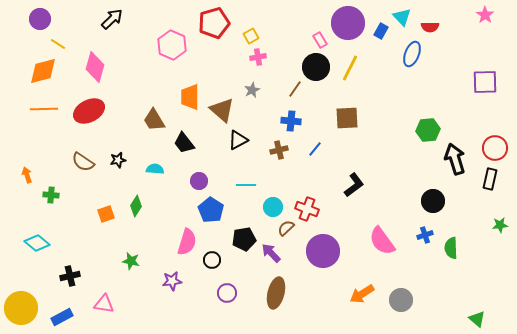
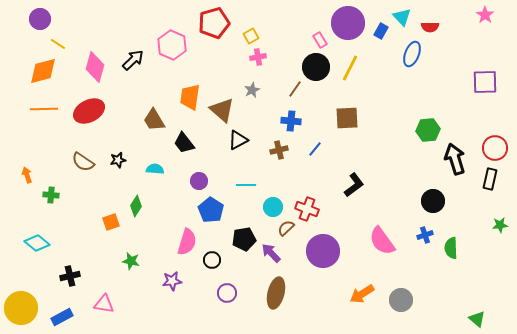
black arrow at (112, 19): moved 21 px right, 41 px down
orange trapezoid at (190, 97): rotated 8 degrees clockwise
orange square at (106, 214): moved 5 px right, 8 px down
